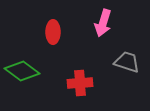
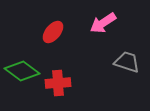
pink arrow: rotated 40 degrees clockwise
red ellipse: rotated 40 degrees clockwise
red cross: moved 22 px left
